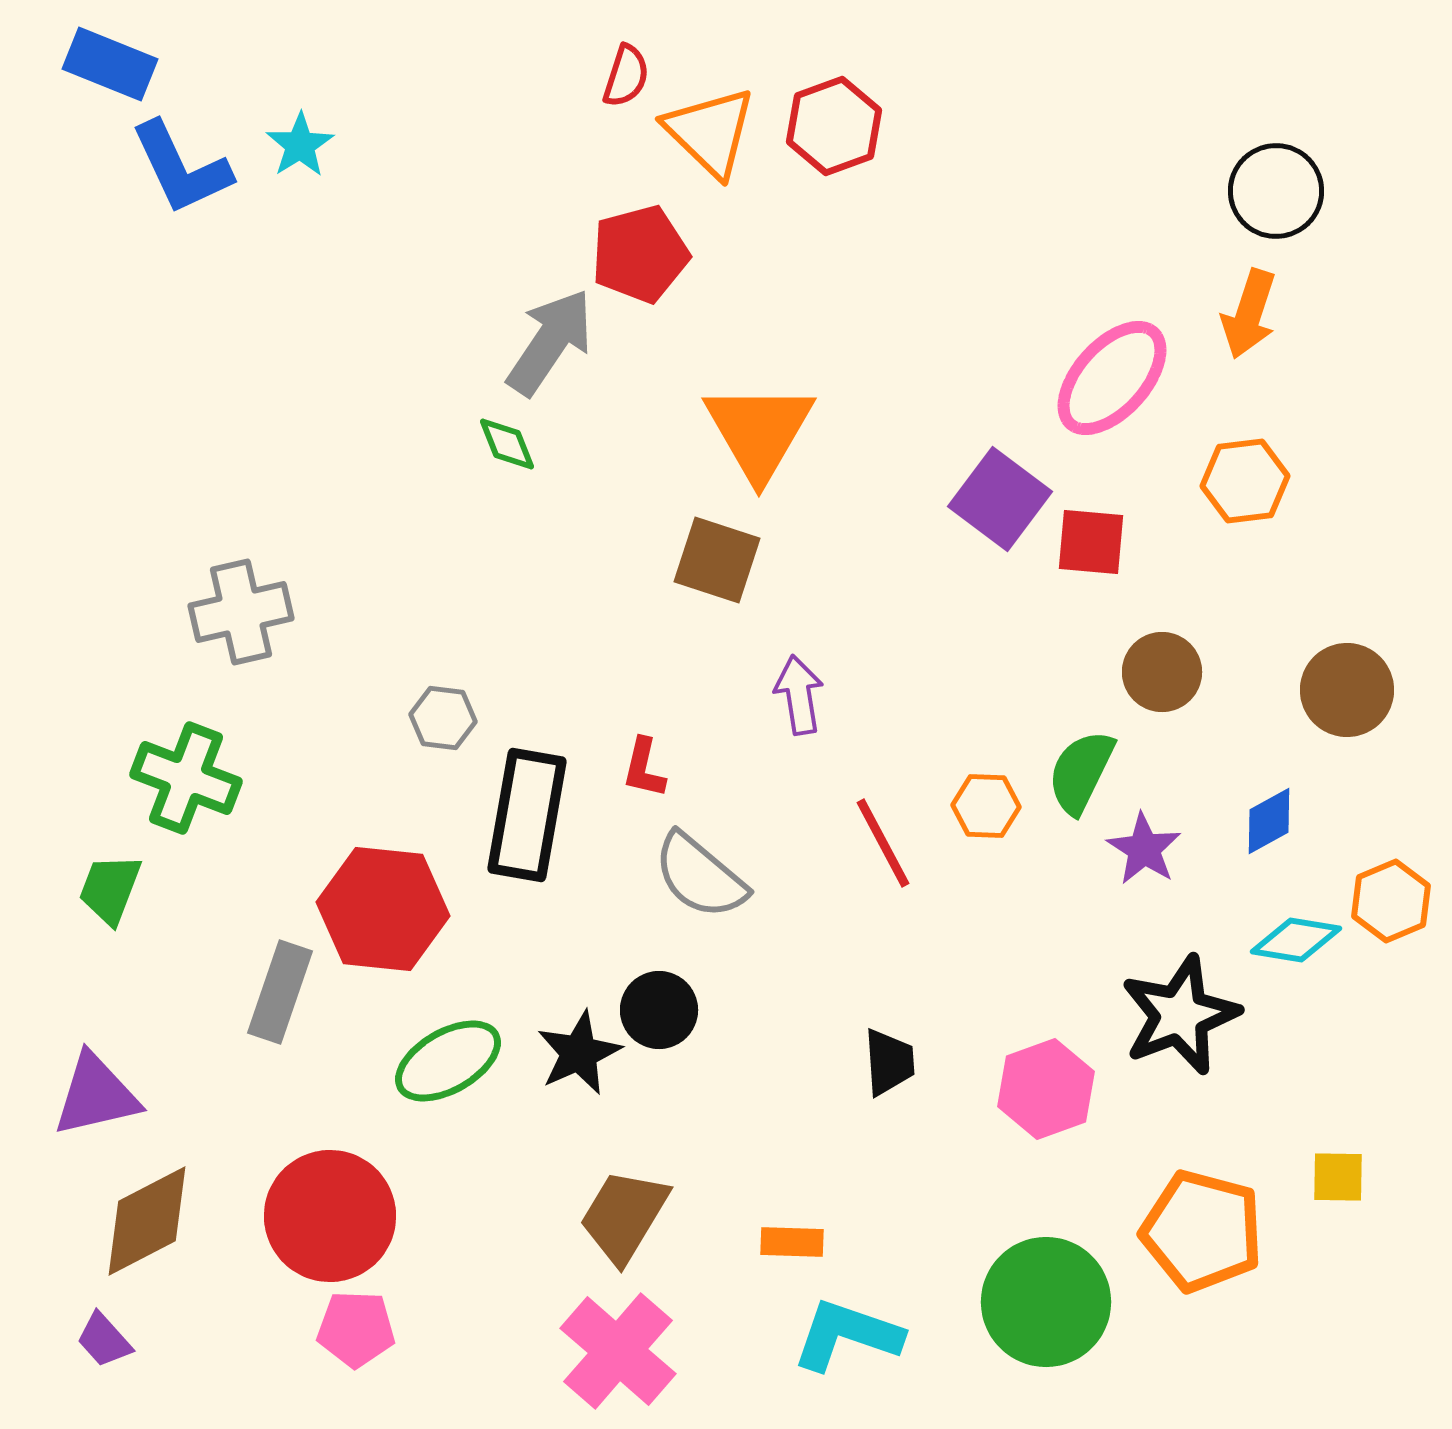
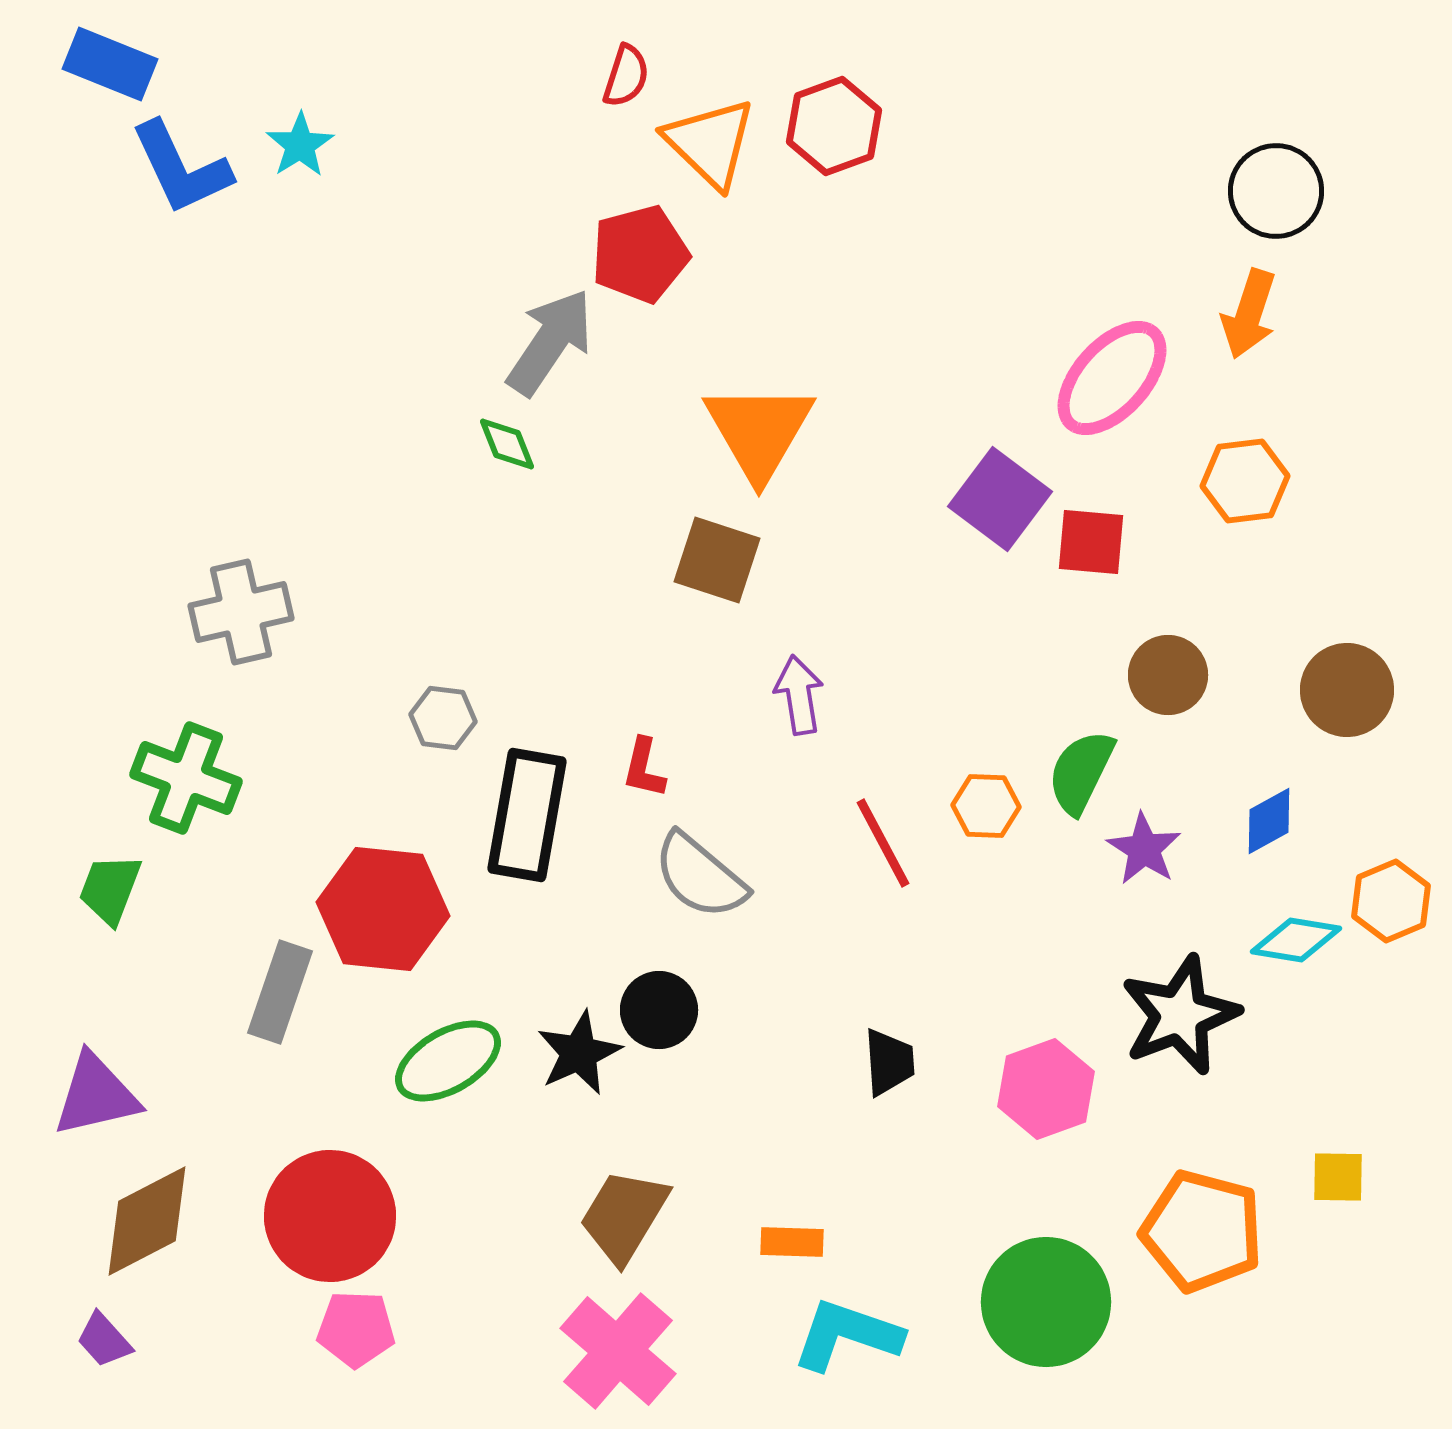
orange triangle at (710, 132): moved 11 px down
brown circle at (1162, 672): moved 6 px right, 3 px down
